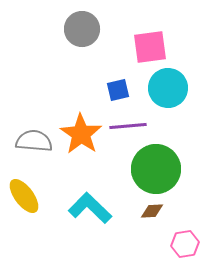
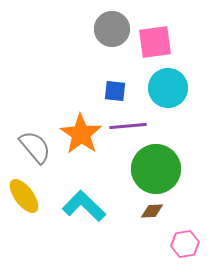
gray circle: moved 30 px right
pink square: moved 5 px right, 5 px up
blue square: moved 3 px left, 1 px down; rotated 20 degrees clockwise
gray semicircle: moved 1 px right, 6 px down; rotated 45 degrees clockwise
cyan L-shape: moved 6 px left, 2 px up
